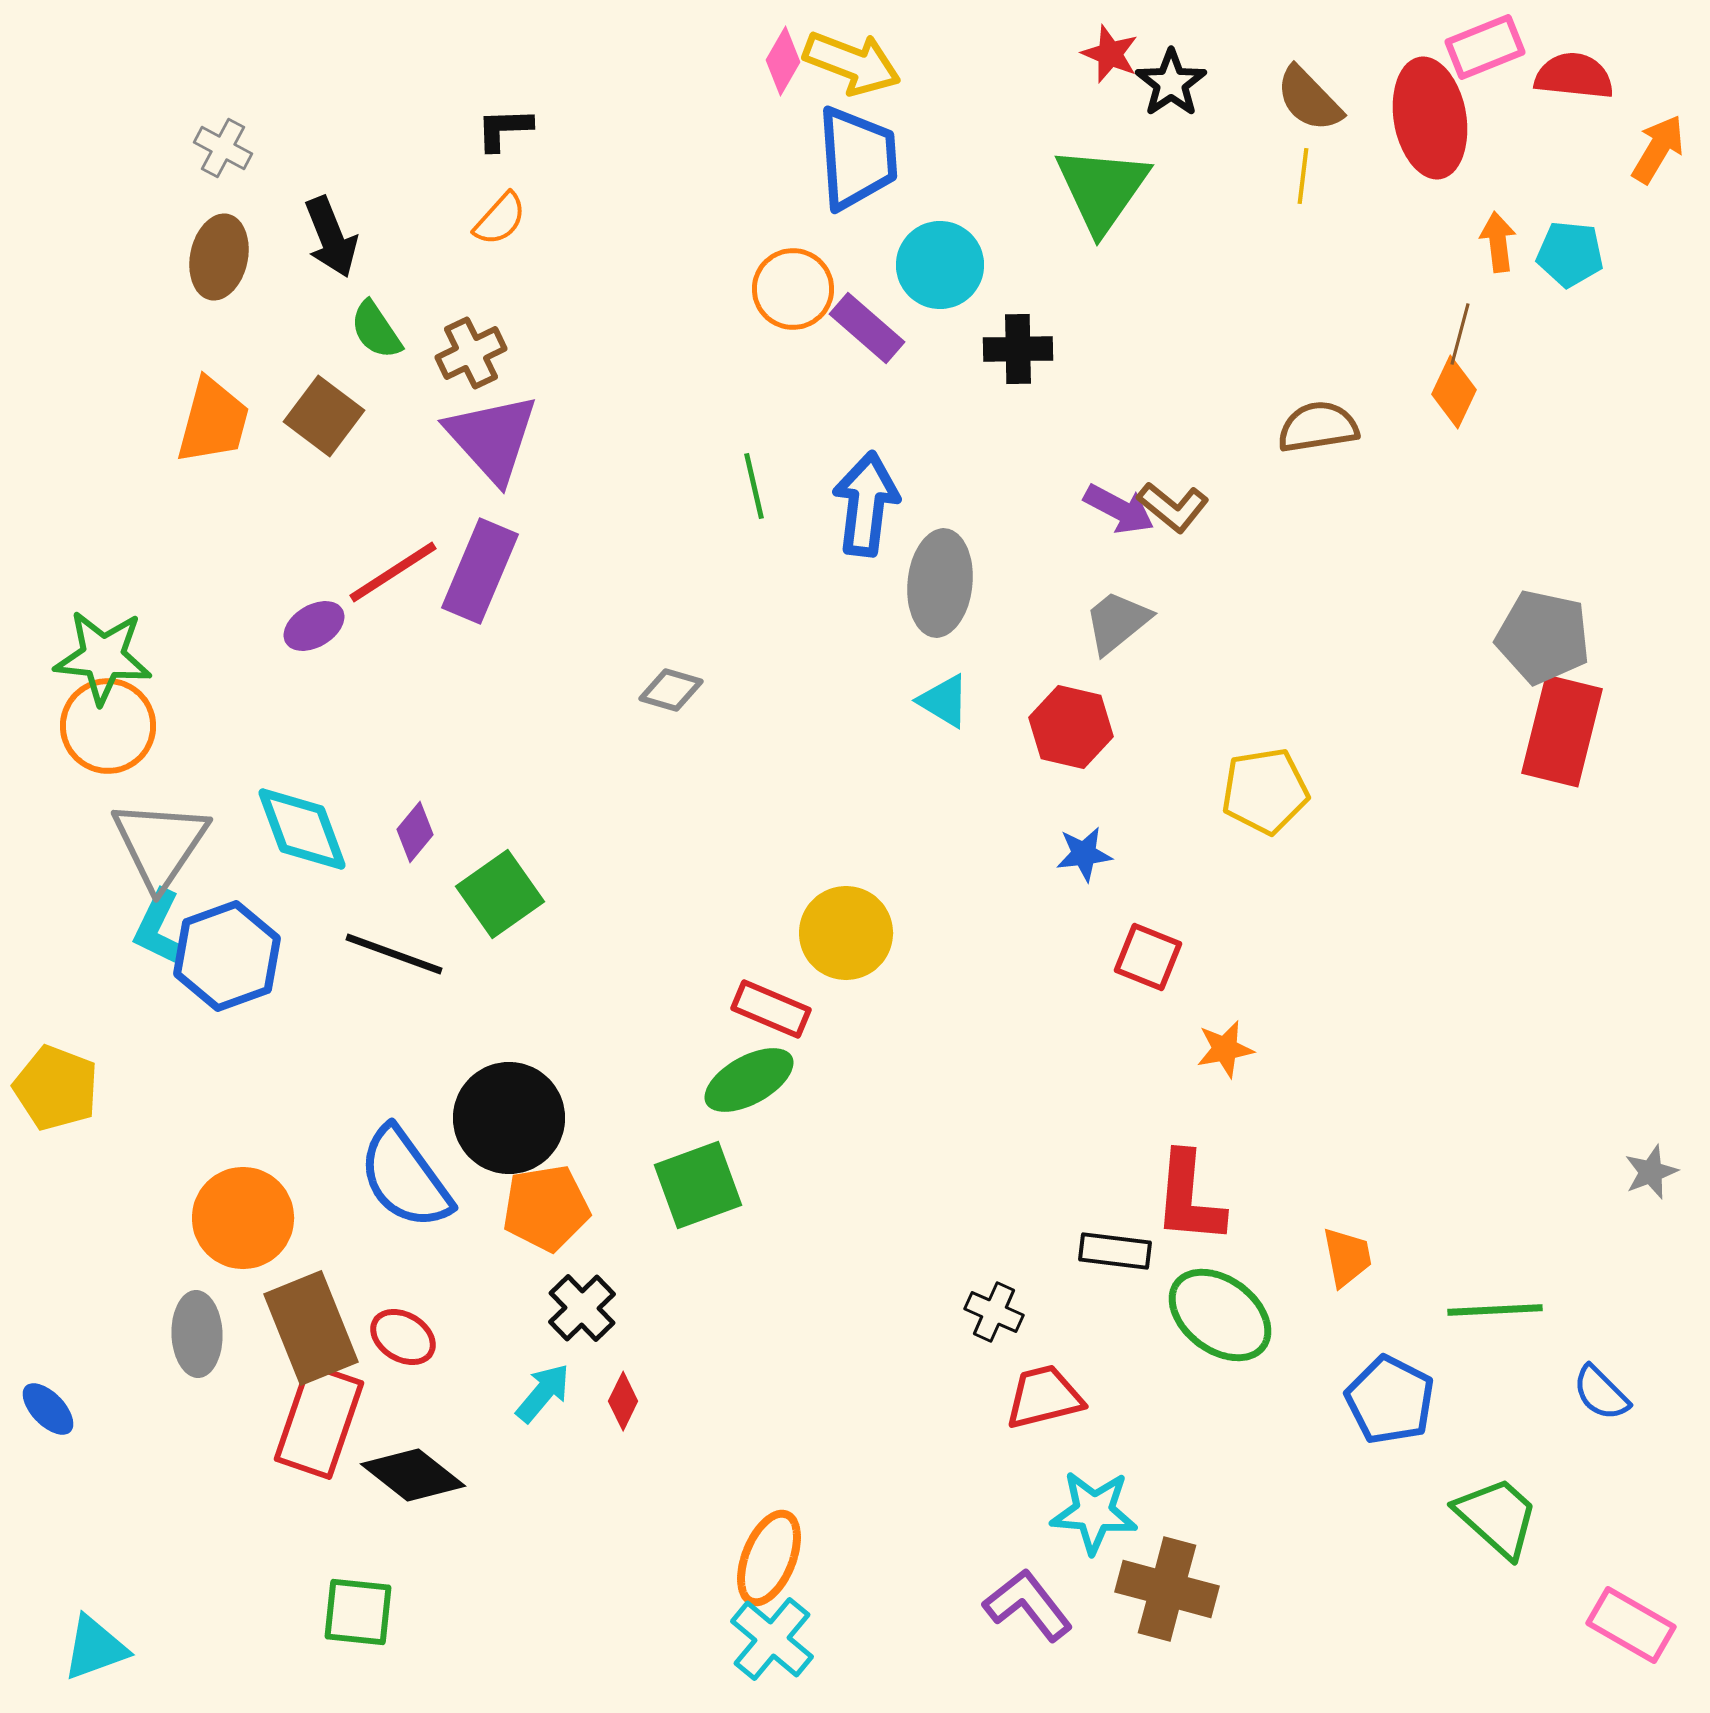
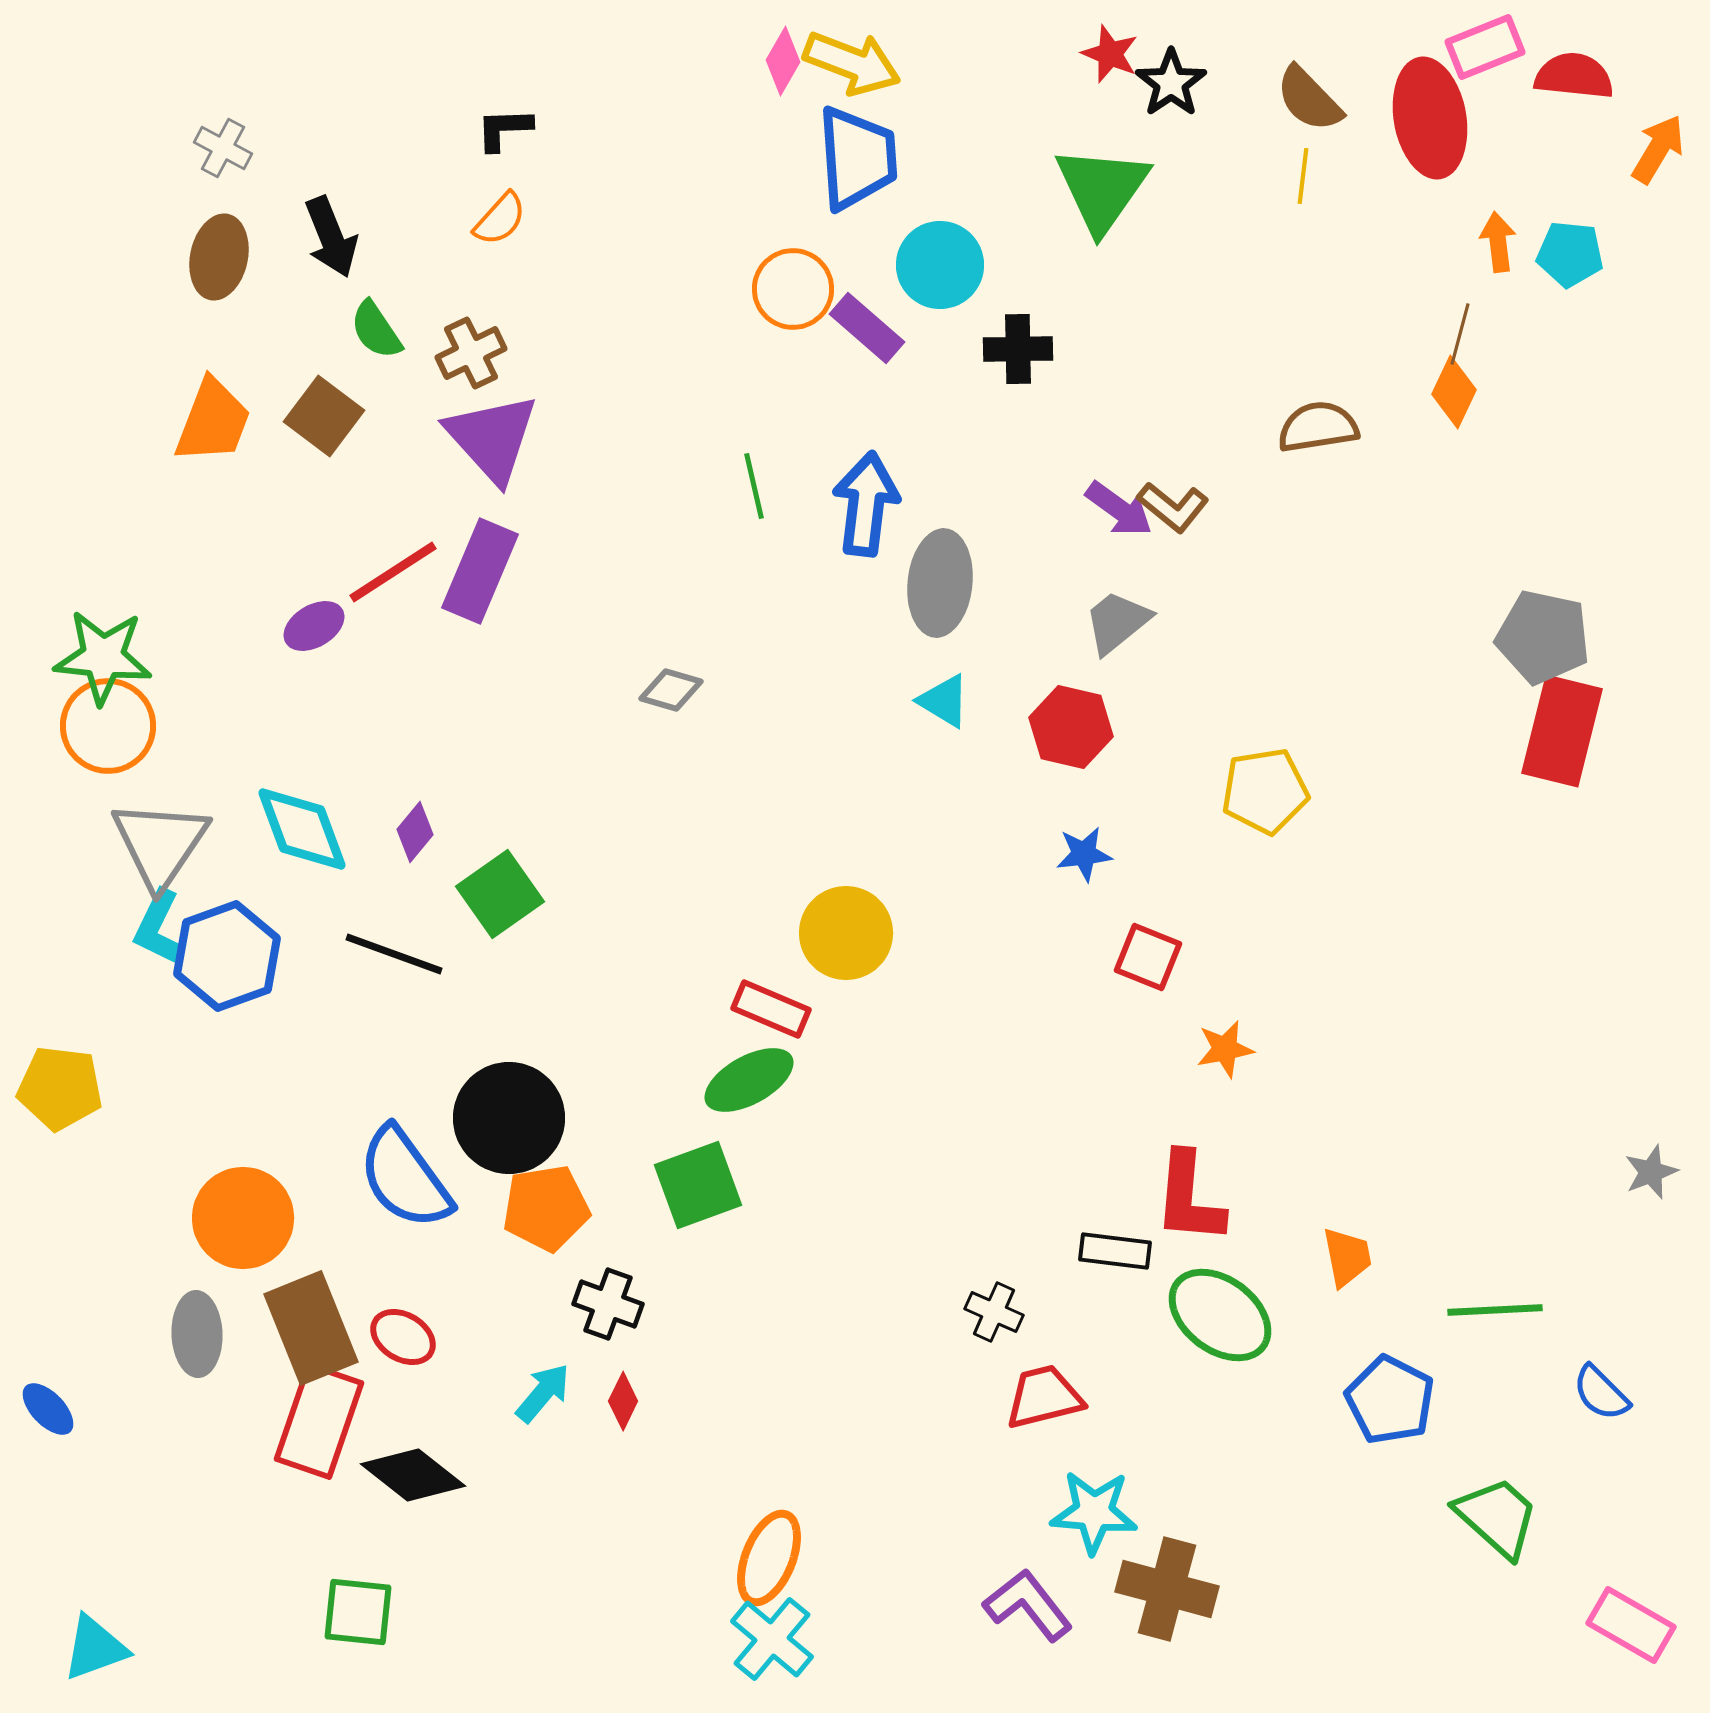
orange trapezoid at (213, 421): rotated 6 degrees clockwise
purple arrow at (1119, 509): rotated 8 degrees clockwise
yellow pentagon at (56, 1088): moved 4 px right; rotated 14 degrees counterclockwise
black cross at (582, 1308): moved 26 px right, 4 px up; rotated 26 degrees counterclockwise
